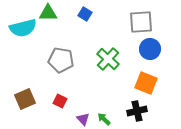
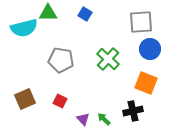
cyan semicircle: moved 1 px right
black cross: moved 4 px left
